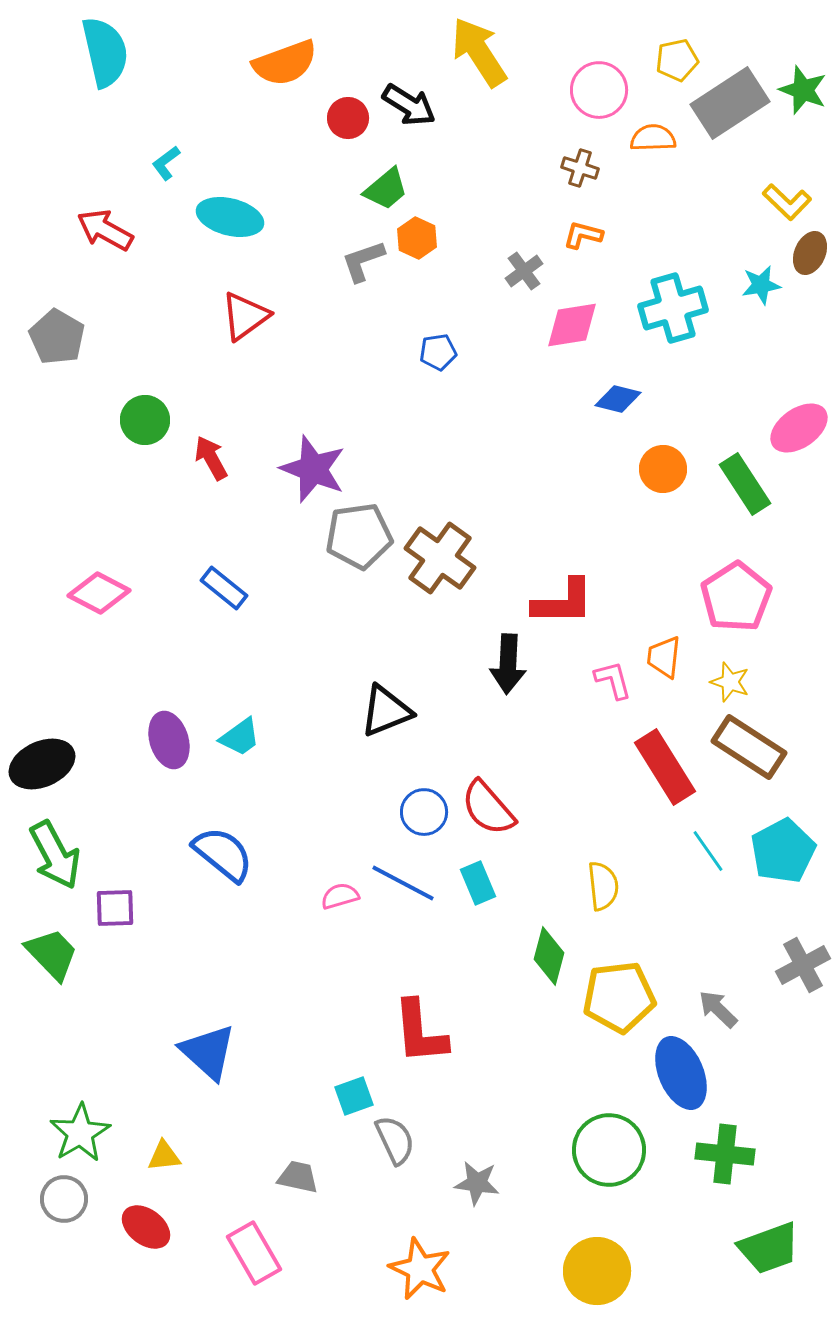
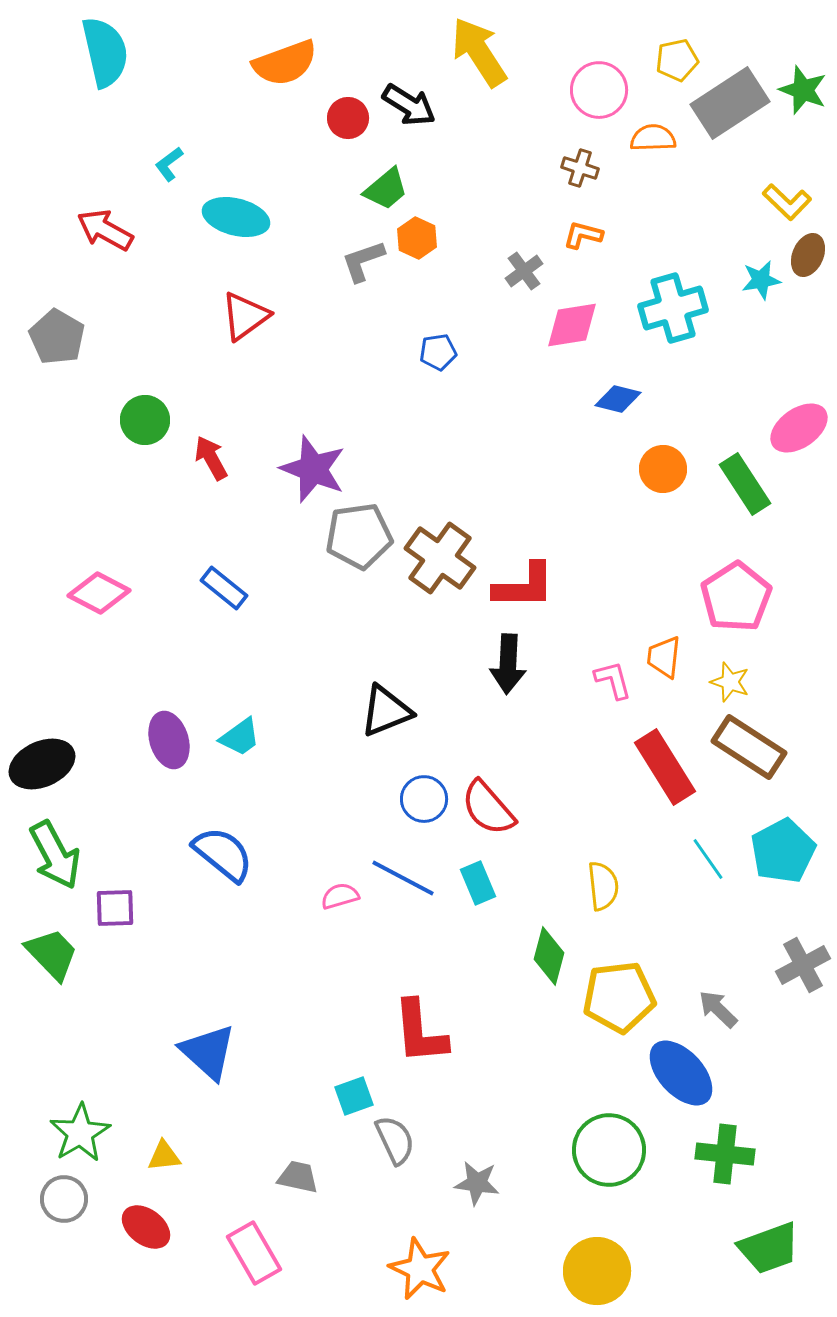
cyan L-shape at (166, 163): moved 3 px right, 1 px down
cyan ellipse at (230, 217): moved 6 px right
brown ellipse at (810, 253): moved 2 px left, 2 px down
cyan star at (761, 285): moved 5 px up
red L-shape at (563, 602): moved 39 px left, 16 px up
blue circle at (424, 812): moved 13 px up
cyan line at (708, 851): moved 8 px down
blue line at (403, 883): moved 5 px up
blue ellipse at (681, 1073): rotated 20 degrees counterclockwise
